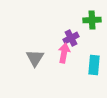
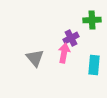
gray triangle: rotated 12 degrees counterclockwise
